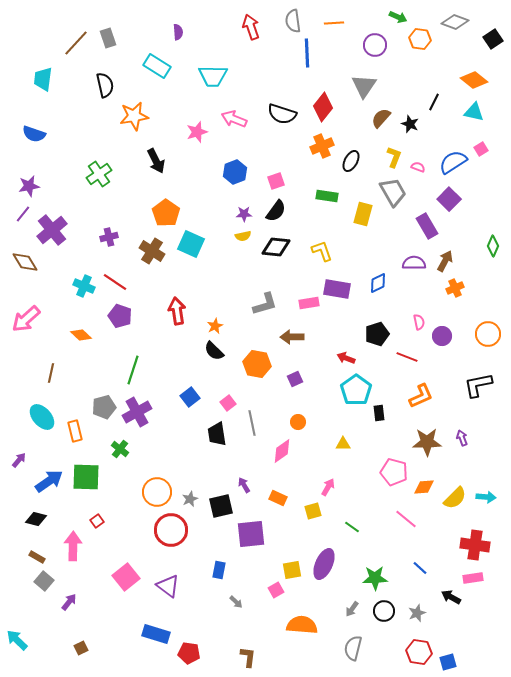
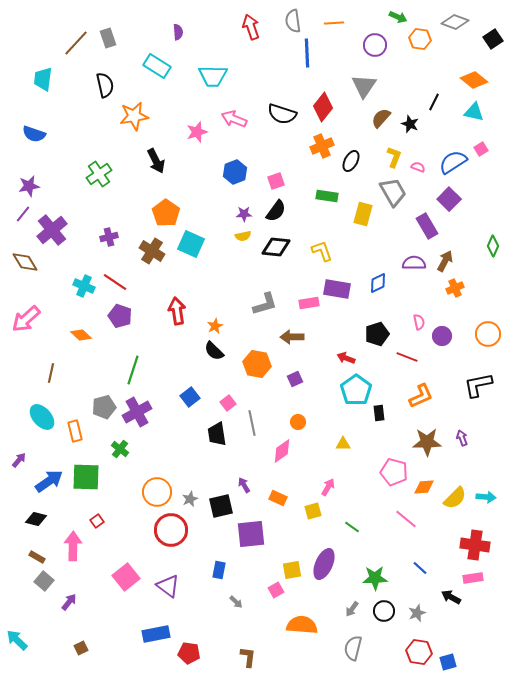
blue rectangle at (156, 634): rotated 28 degrees counterclockwise
